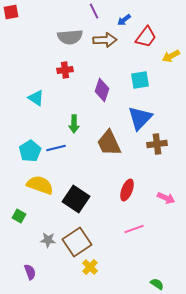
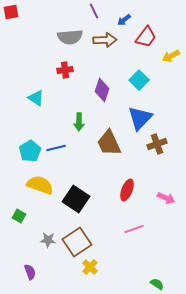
cyan square: moved 1 px left; rotated 36 degrees counterclockwise
green arrow: moved 5 px right, 2 px up
brown cross: rotated 12 degrees counterclockwise
